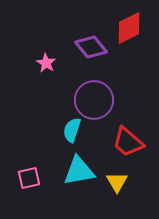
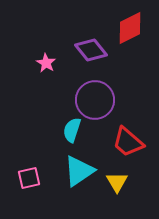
red diamond: moved 1 px right
purple diamond: moved 3 px down
purple circle: moved 1 px right
cyan triangle: rotated 24 degrees counterclockwise
